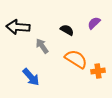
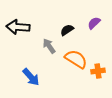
black semicircle: rotated 64 degrees counterclockwise
gray arrow: moved 7 px right
